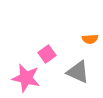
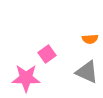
gray triangle: moved 9 px right
pink star: rotated 12 degrees counterclockwise
